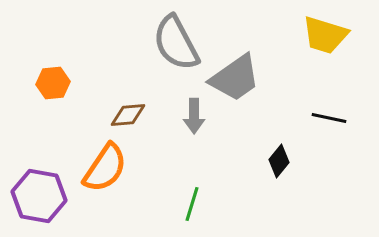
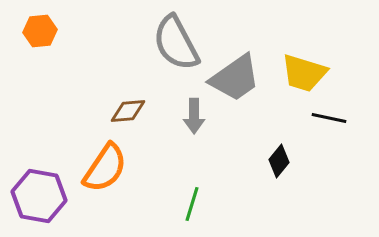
yellow trapezoid: moved 21 px left, 38 px down
orange hexagon: moved 13 px left, 52 px up
brown diamond: moved 4 px up
